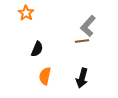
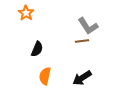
gray L-shape: rotated 75 degrees counterclockwise
black arrow: rotated 42 degrees clockwise
